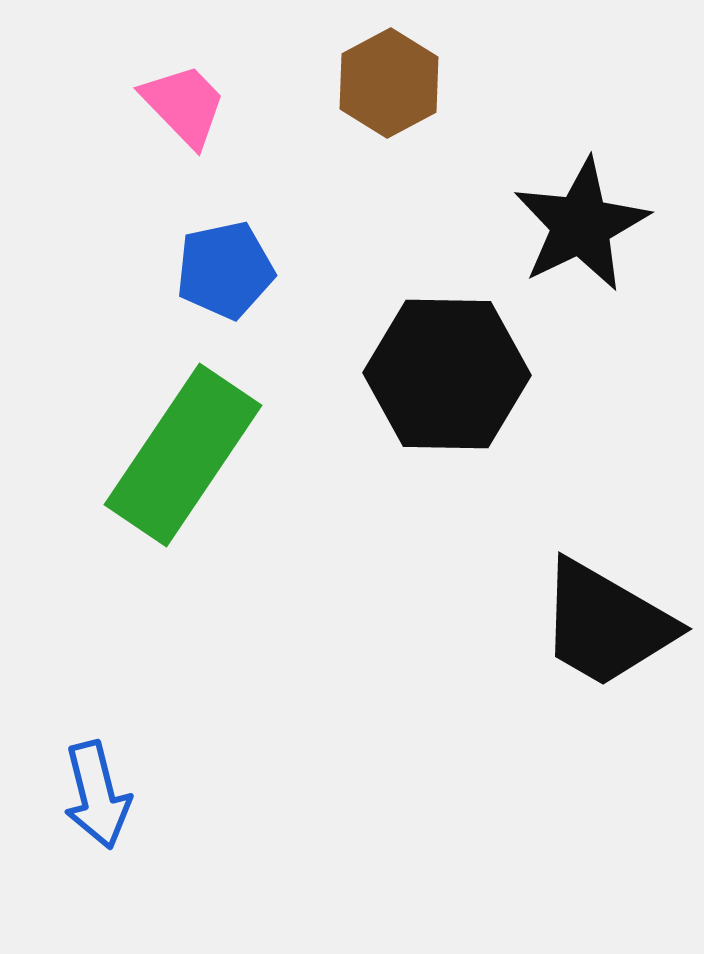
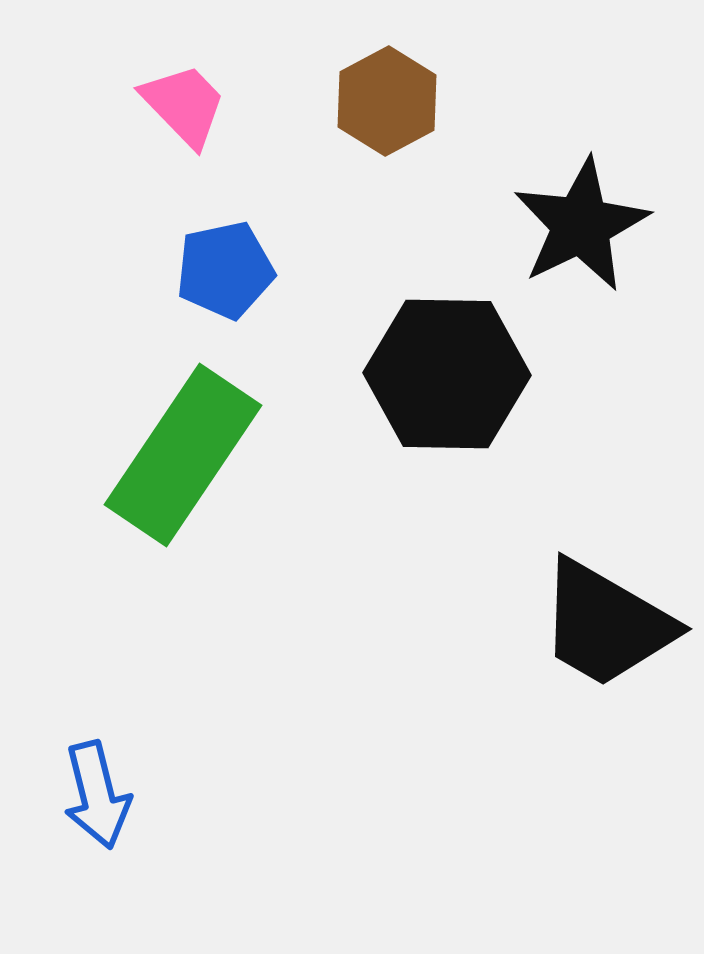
brown hexagon: moved 2 px left, 18 px down
